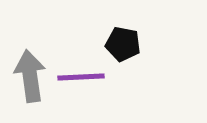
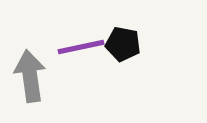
purple line: moved 30 px up; rotated 9 degrees counterclockwise
